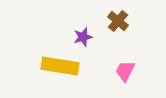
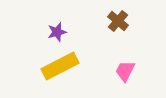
purple star: moved 26 px left, 5 px up
yellow rectangle: rotated 36 degrees counterclockwise
